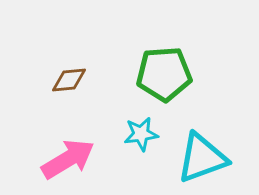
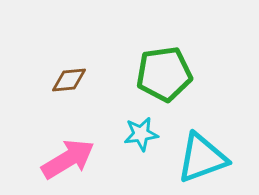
green pentagon: rotated 4 degrees counterclockwise
